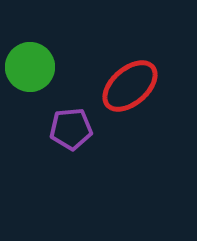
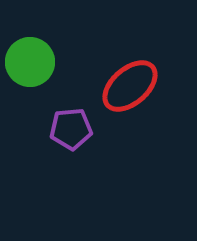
green circle: moved 5 px up
